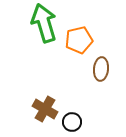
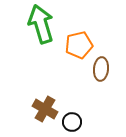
green arrow: moved 3 px left, 1 px down
orange pentagon: moved 5 px down
